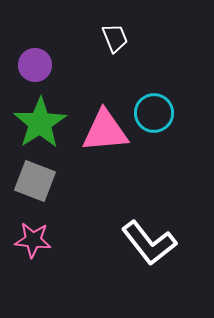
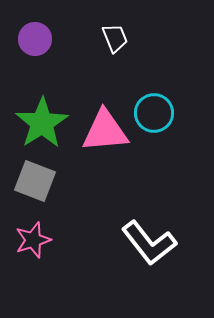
purple circle: moved 26 px up
green star: moved 2 px right
pink star: rotated 24 degrees counterclockwise
